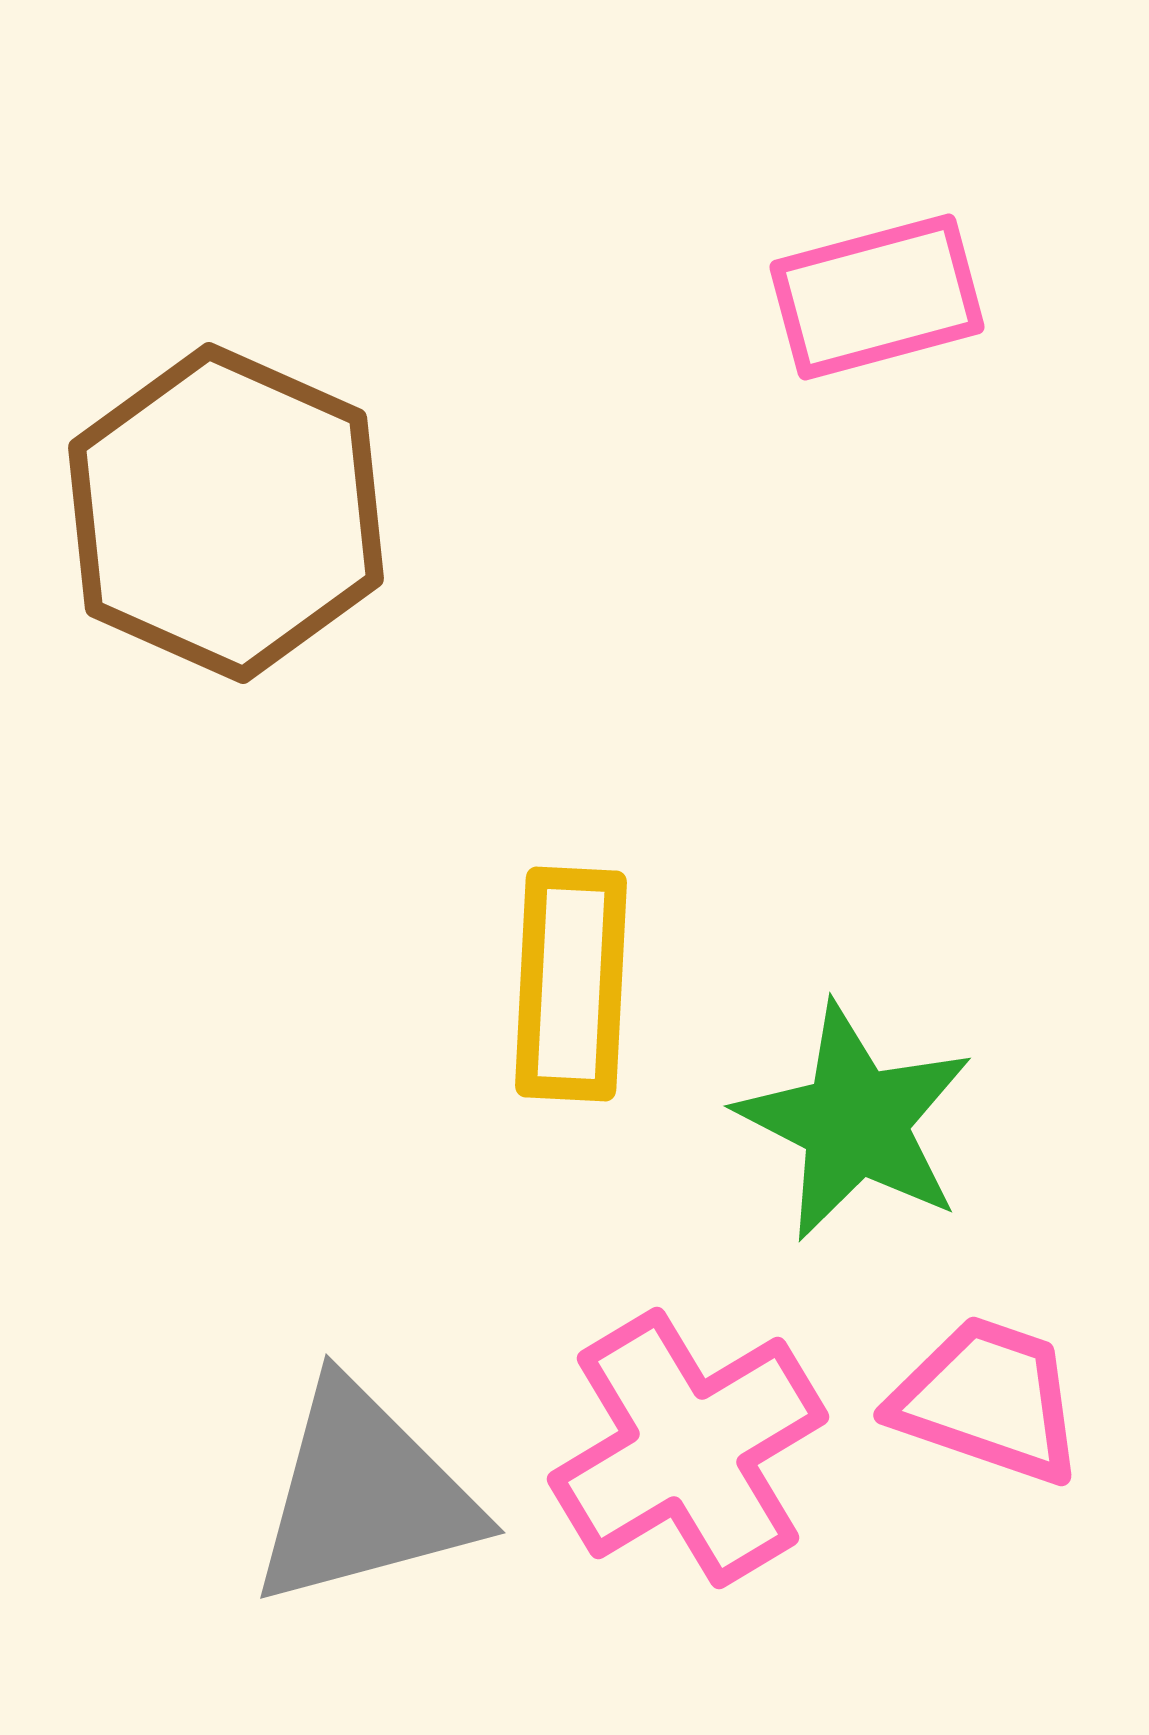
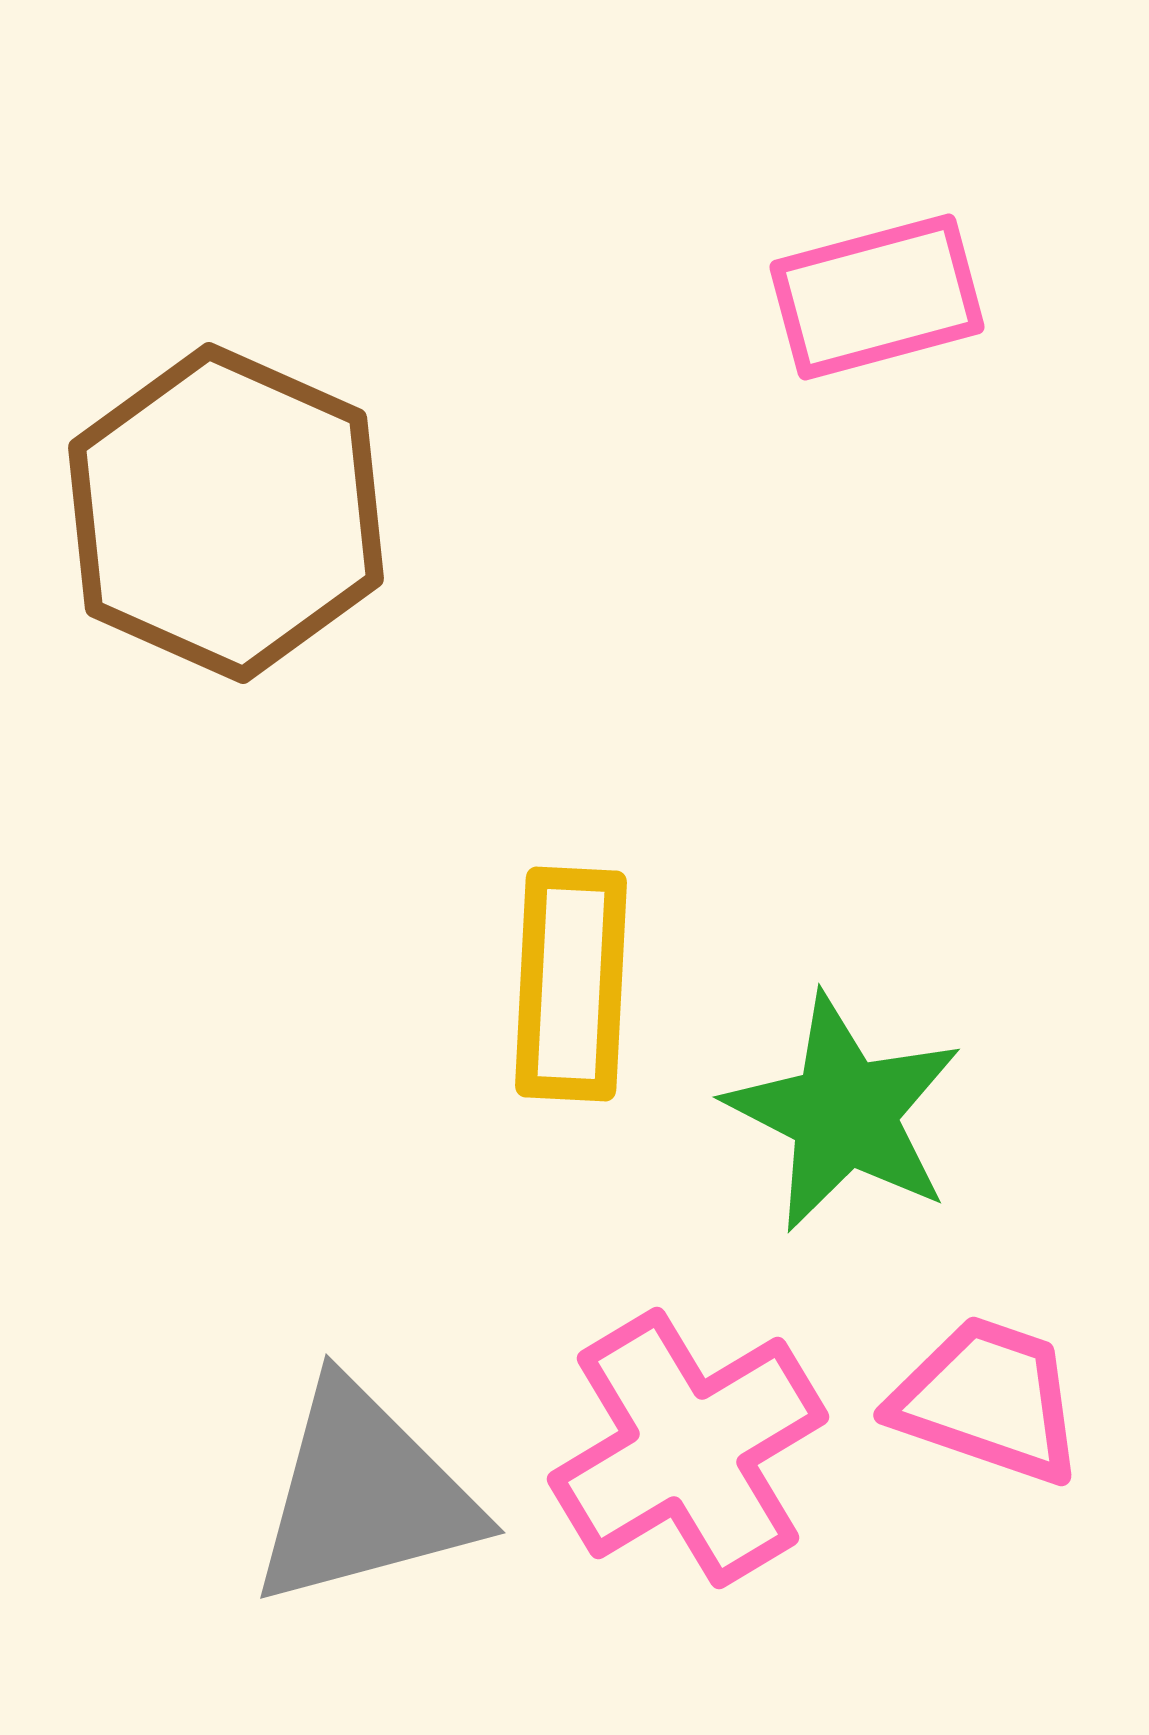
green star: moved 11 px left, 9 px up
